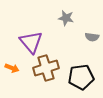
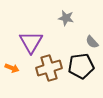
gray semicircle: moved 5 px down; rotated 40 degrees clockwise
purple triangle: rotated 10 degrees clockwise
brown cross: moved 3 px right
black pentagon: moved 11 px up
